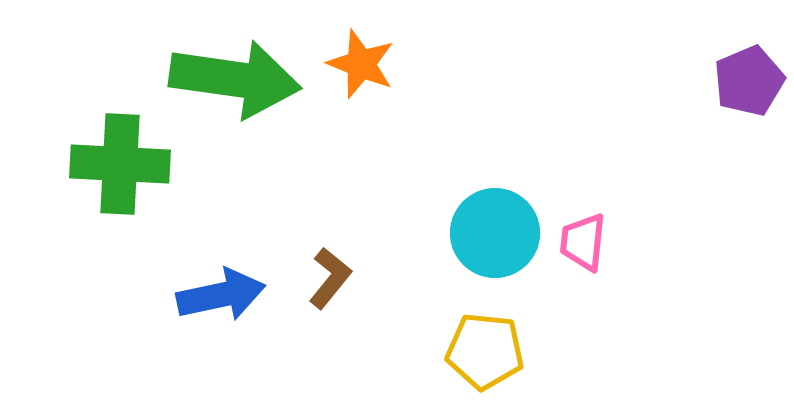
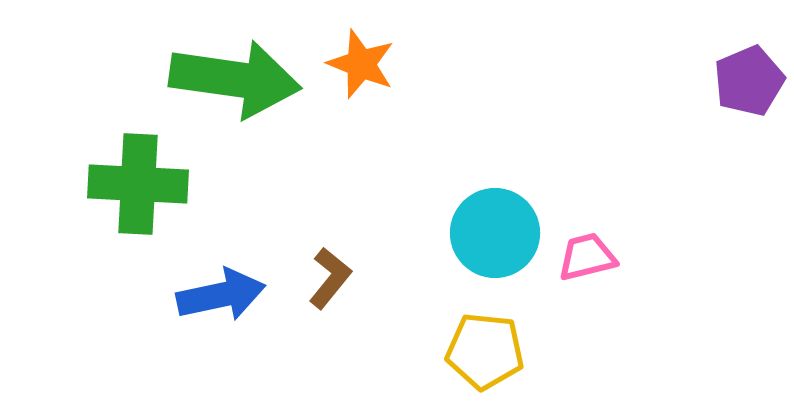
green cross: moved 18 px right, 20 px down
pink trapezoid: moved 4 px right, 15 px down; rotated 70 degrees clockwise
